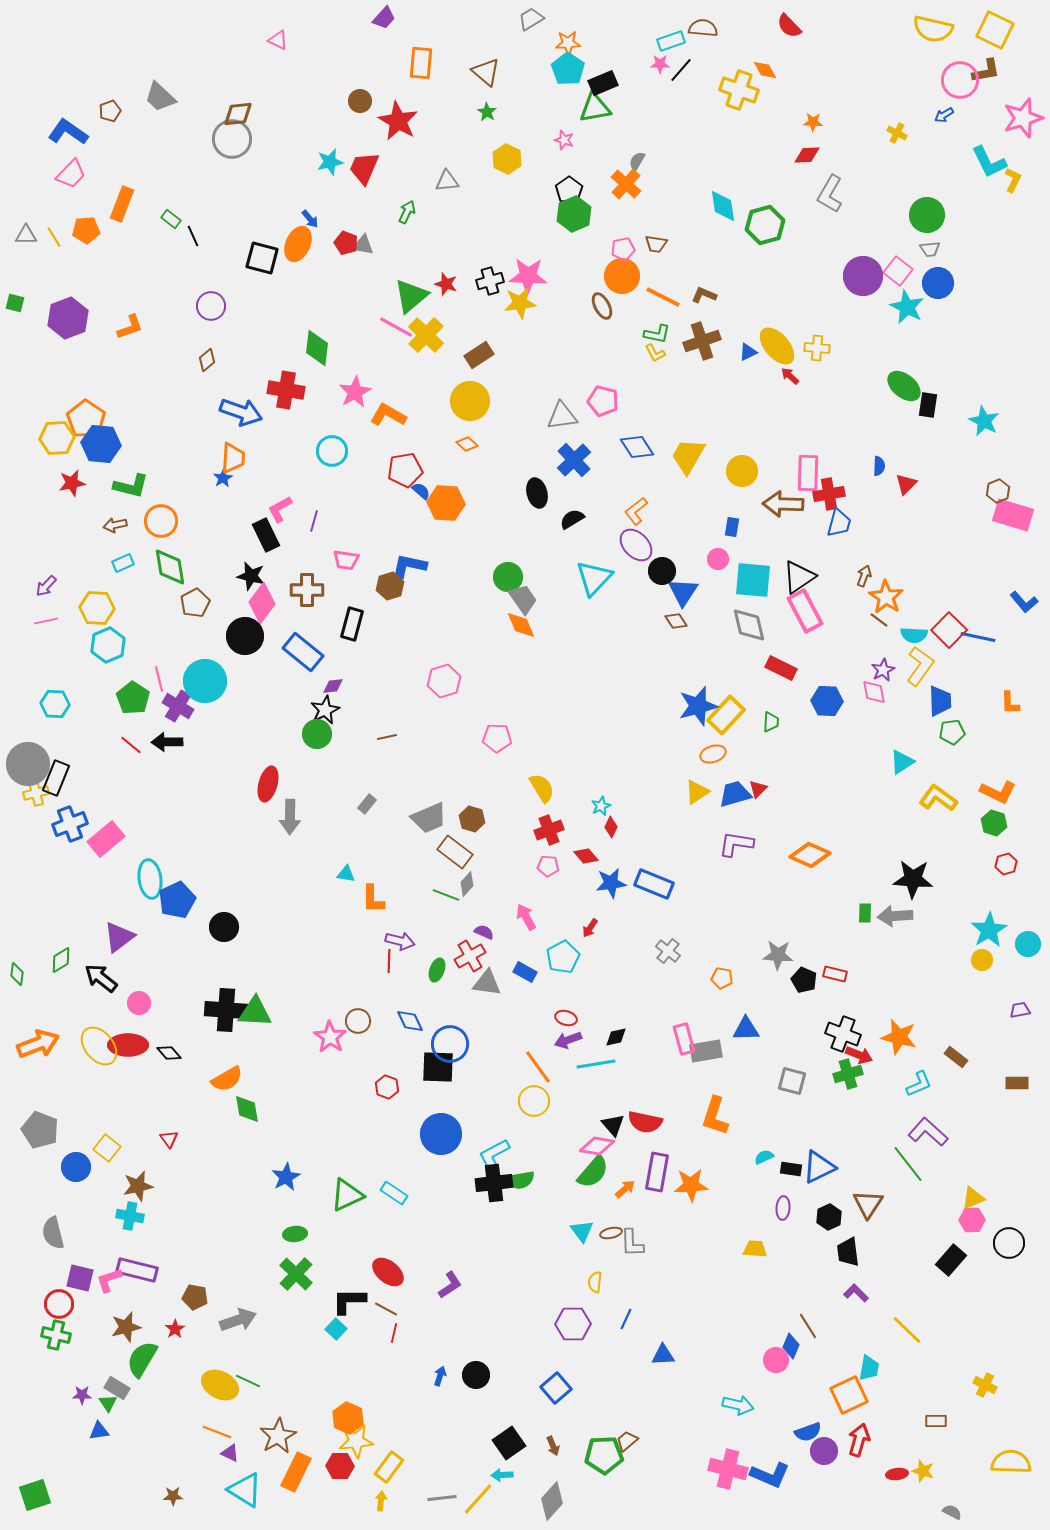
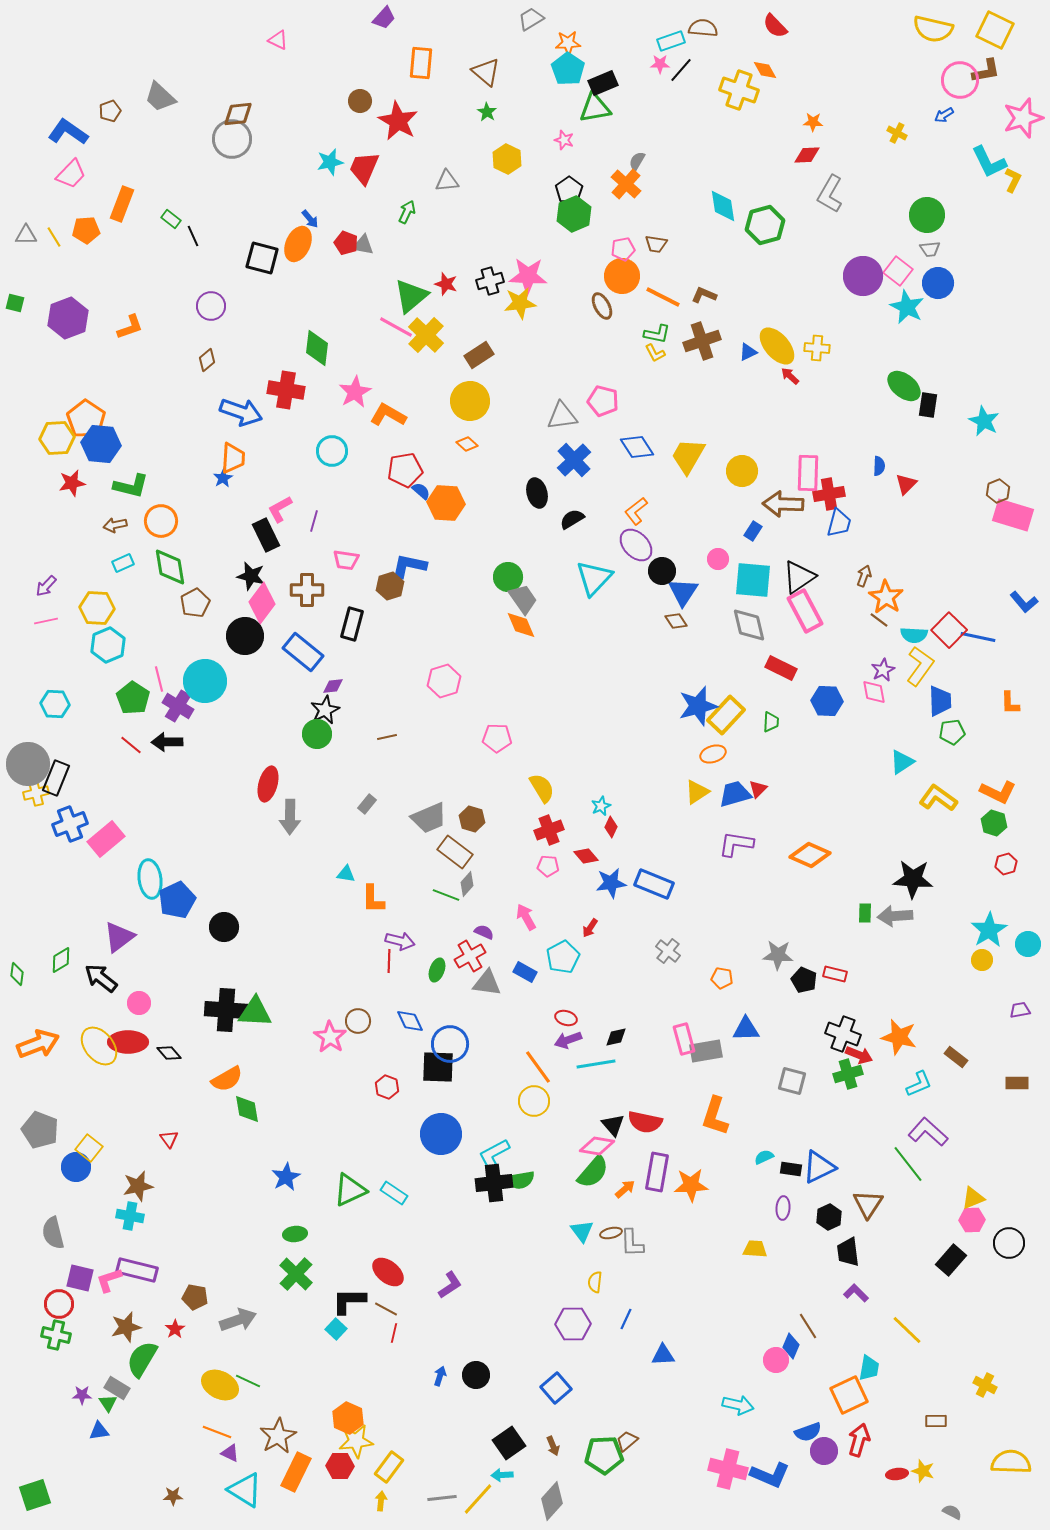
red semicircle at (789, 26): moved 14 px left
blue rectangle at (732, 527): moved 21 px right, 4 px down; rotated 24 degrees clockwise
red ellipse at (128, 1045): moved 3 px up
yellow square at (107, 1148): moved 18 px left
green triangle at (347, 1195): moved 3 px right, 5 px up
